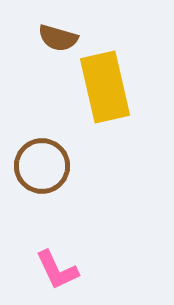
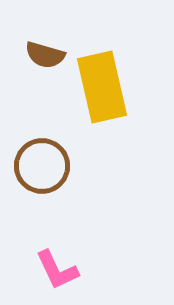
brown semicircle: moved 13 px left, 17 px down
yellow rectangle: moved 3 px left
